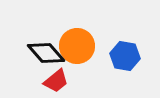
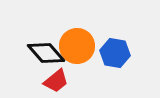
blue hexagon: moved 10 px left, 3 px up
